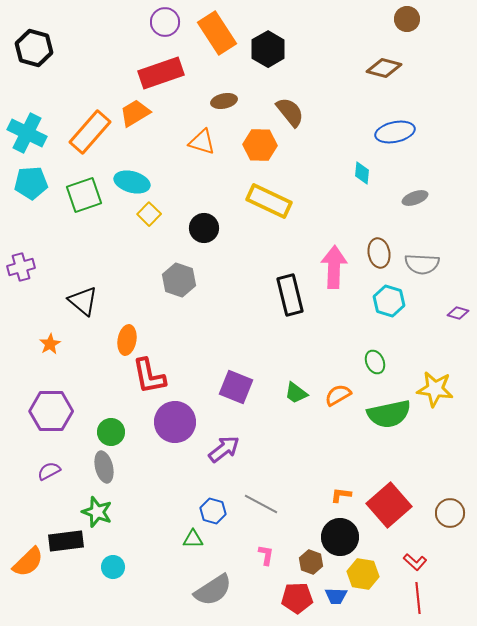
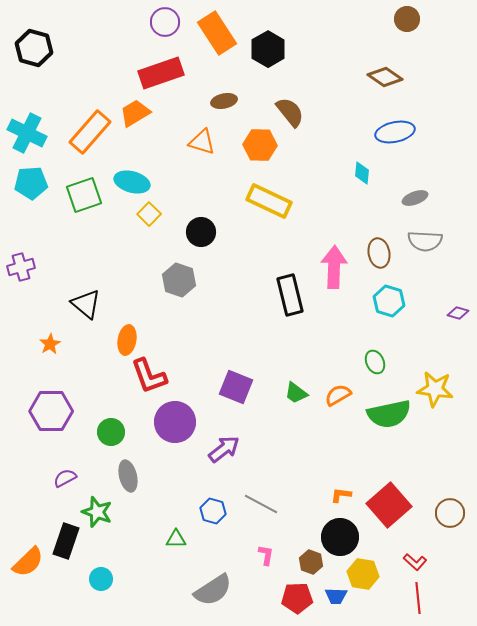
brown diamond at (384, 68): moved 1 px right, 9 px down; rotated 20 degrees clockwise
black circle at (204, 228): moved 3 px left, 4 px down
gray semicircle at (422, 264): moved 3 px right, 23 px up
black triangle at (83, 301): moved 3 px right, 3 px down
red L-shape at (149, 376): rotated 9 degrees counterclockwise
gray ellipse at (104, 467): moved 24 px right, 9 px down
purple semicircle at (49, 471): moved 16 px right, 7 px down
green triangle at (193, 539): moved 17 px left
black rectangle at (66, 541): rotated 64 degrees counterclockwise
cyan circle at (113, 567): moved 12 px left, 12 px down
